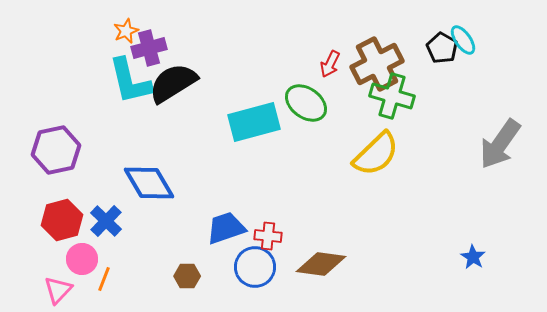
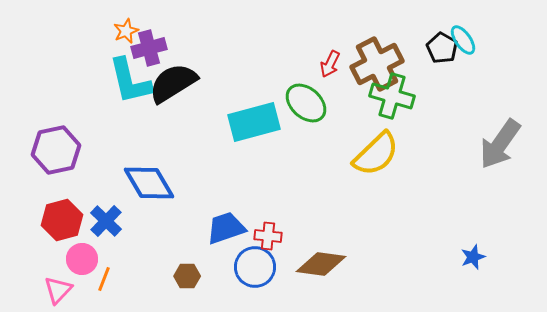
green ellipse: rotated 6 degrees clockwise
blue star: rotated 20 degrees clockwise
